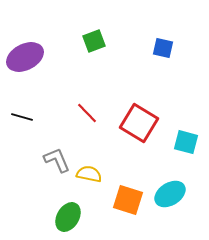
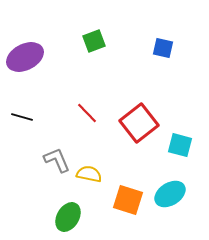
red square: rotated 21 degrees clockwise
cyan square: moved 6 px left, 3 px down
